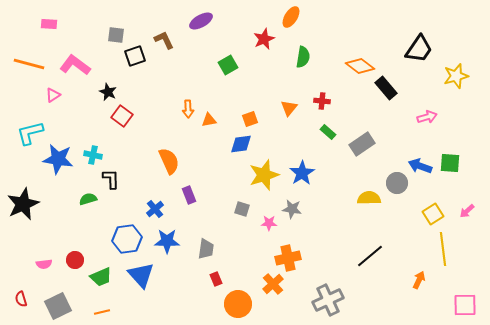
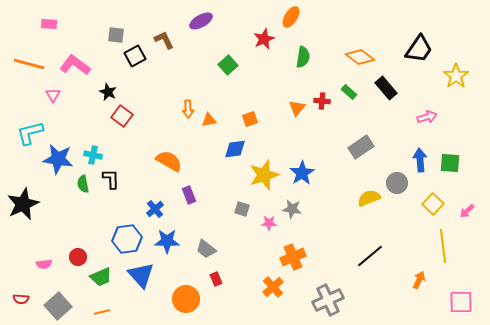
black square at (135, 56): rotated 10 degrees counterclockwise
green square at (228, 65): rotated 12 degrees counterclockwise
orange diamond at (360, 66): moved 9 px up
yellow star at (456, 76): rotated 20 degrees counterclockwise
pink triangle at (53, 95): rotated 28 degrees counterclockwise
orange triangle at (289, 108): moved 8 px right
green rectangle at (328, 132): moved 21 px right, 40 px up
blue diamond at (241, 144): moved 6 px left, 5 px down
gray rectangle at (362, 144): moved 1 px left, 3 px down
orange semicircle at (169, 161): rotated 36 degrees counterclockwise
blue arrow at (420, 166): moved 6 px up; rotated 65 degrees clockwise
yellow semicircle at (369, 198): rotated 20 degrees counterclockwise
green semicircle at (88, 199): moved 5 px left, 15 px up; rotated 84 degrees counterclockwise
yellow square at (433, 214): moved 10 px up; rotated 15 degrees counterclockwise
gray trapezoid at (206, 249): rotated 120 degrees clockwise
yellow line at (443, 249): moved 3 px up
orange cross at (288, 258): moved 5 px right, 1 px up; rotated 10 degrees counterclockwise
red circle at (75, 260): moved 3 px right, 3 px up
orange cross at (273, 284): moved 3 px down
red semicircle at (21, 299): rotated 70 degrees counterclockwise
orange circle at (238, 304): moved 52 px left, 5 px up
pink square at (465, 305): moved 4 px left, 3 px up
gray square at (58, 306): rotated 16 degrees counterclockwise
